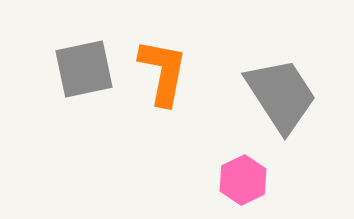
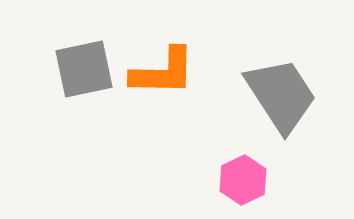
orange L-shape: rotated 80 degrees clockwise
